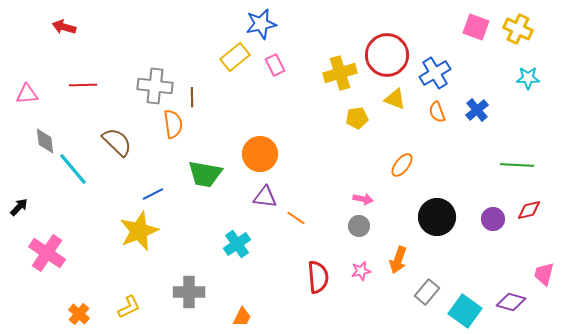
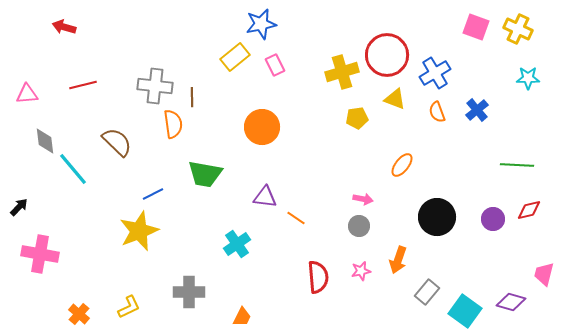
yellow cross at (340, 73): moved 2 px right, 1 px up
red line at (83, 85): rotated 12 degrees counterclockwise
orange circle at (260, 154): moved 2 px right, 27 px up
pink cross at (47, 253): moved 7 px left, 1 px down; rotated 24 degrees counterclockwise
